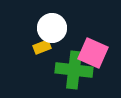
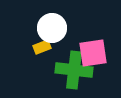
pink square: rotated 32 degrees counterclockwise
